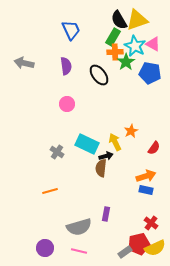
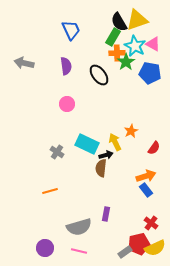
black semicircle: moved 2 px down
orange cross: moved 2 px right, 1 px down
black arrow: moved 1 px up
blue rectangle: rotated 40 degrees clockwise
